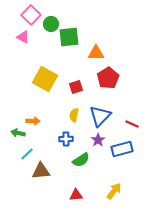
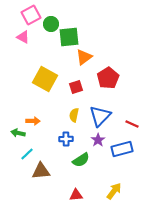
pink square: rotated 18 degrees clockwise
orange triangle: moved 12 px left, 4 px down; rotated 36 degrees counterclockwise
